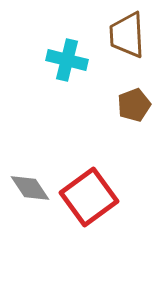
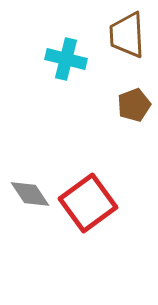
cyan cross: moved 1 px left, 1 px up
gray diamond: moved 6 px down
red square: moved 1 px left, 6 px down
